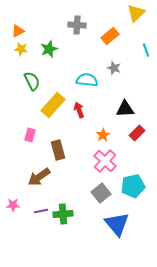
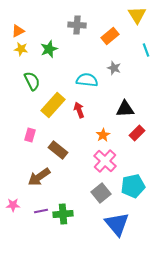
yellow triangle: moved 1 px right, 2 px down; rotated 18 degrees counterclockwise
brown rectangle: rotated 36 degrees counterclockwise
